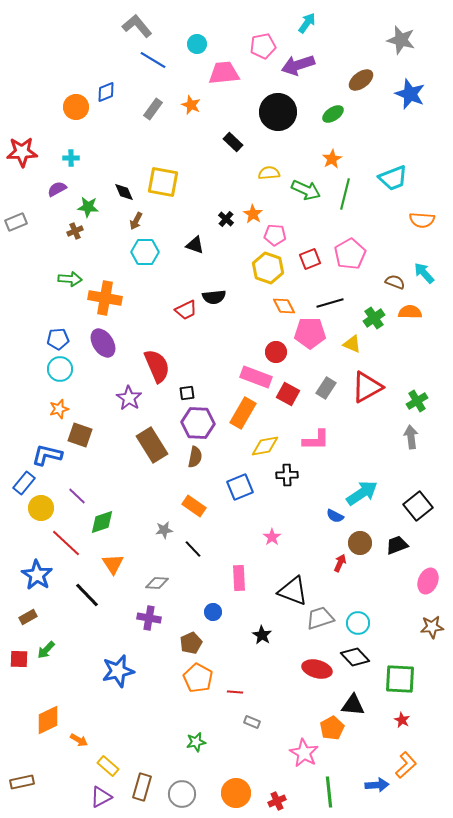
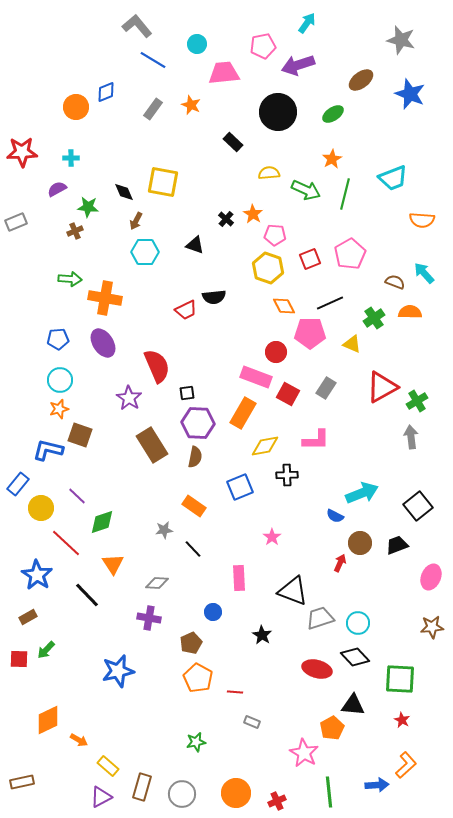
black line at (330, 303): rotated 8 degrees counterclockwise
cyan circle at (60, 369): moved 11 px down
red triangle at (367, 387): moved 15 px right
blue L-shape at (47, 455): moved 1 px right, 5 px up
blue rectangle at (24, 483): moved 6 px left, 1 px down
cyan arrow at (362, 493): rotated 12 degrees clockwise
pink ellipse at (428, 581): moved 3 px right, 4 px up
